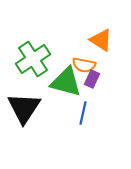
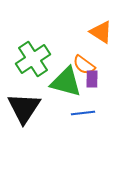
orange triangle: moved 8 px up
orange semicircle: rotated 25 degrees clockwise
purple rectangle: rotated 24 degrees counterclockwise
blue line: rotated 70 degrees clockwise
